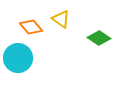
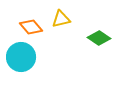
yellow triangle: rotated 48 degrees counterclockwise
cyan circle: moved 3 px right, 1 px up
